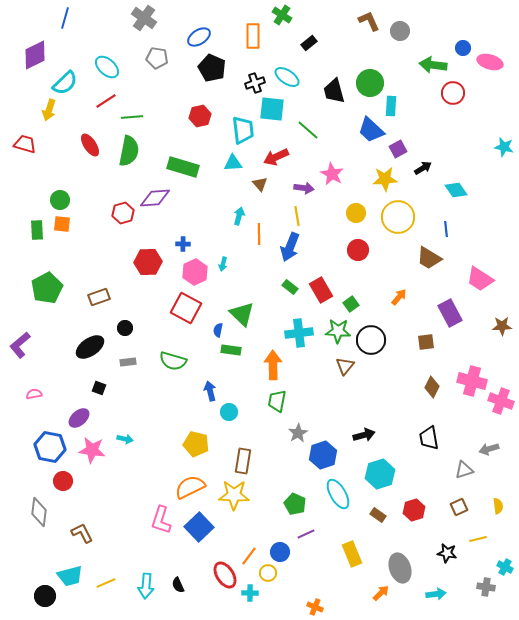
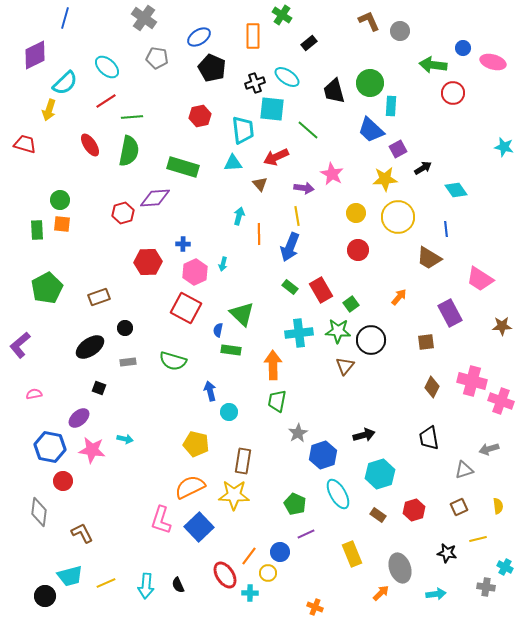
pink ellipse at (490, 62): moved 3 px right
